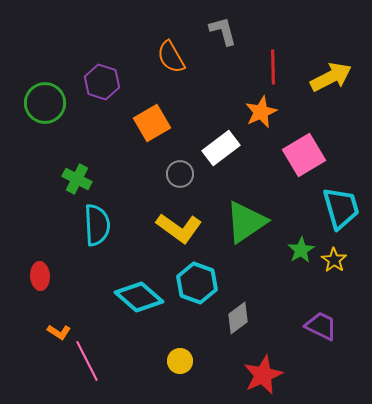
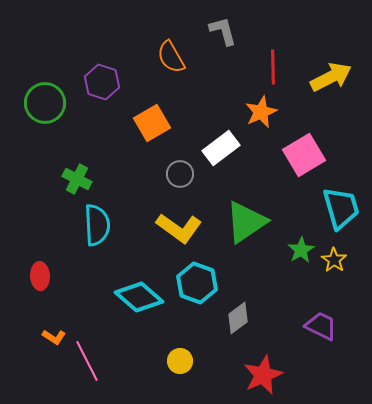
orange L-shape: moved 5 px left, 5 px down
